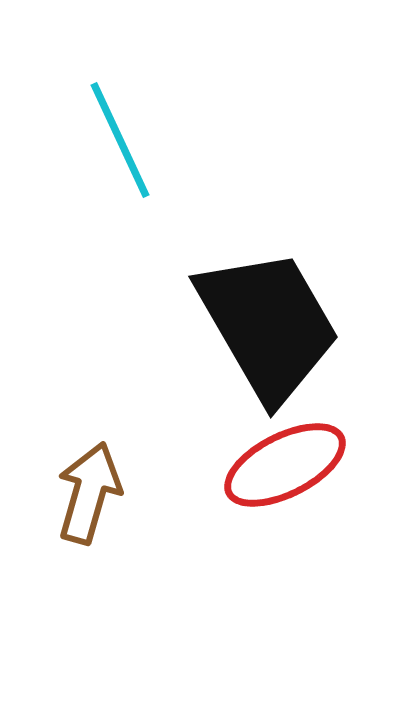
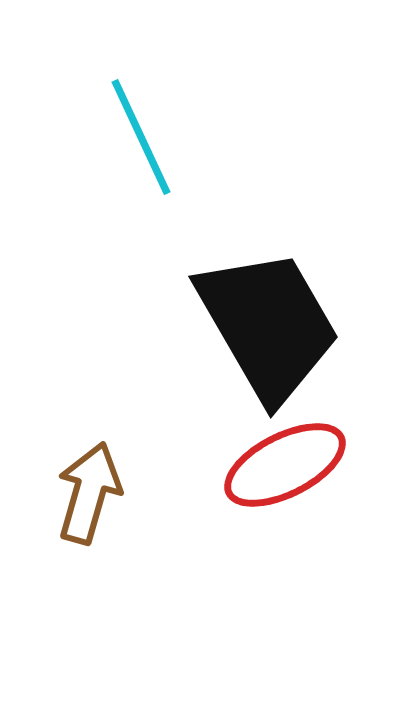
cyan line: moved 21 px right, 3 px up
